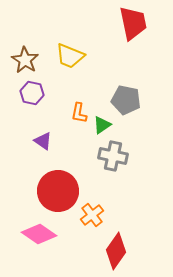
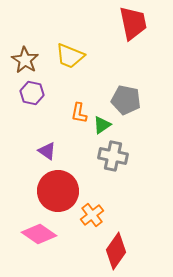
purple triangle: moved 4 px right, 10 px down
